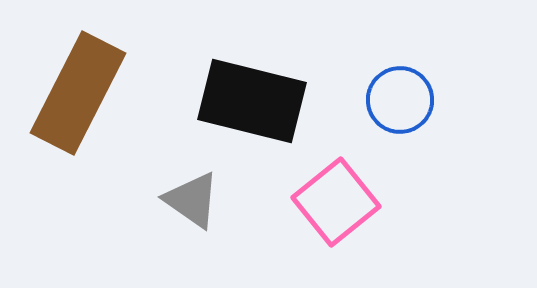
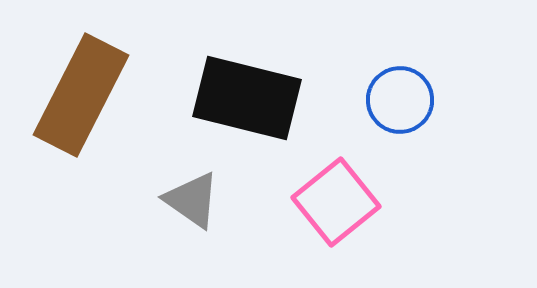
brown rectangle: moved 3 px right, 2 px down
black rectangle: moved 5 px left, 3 px up
